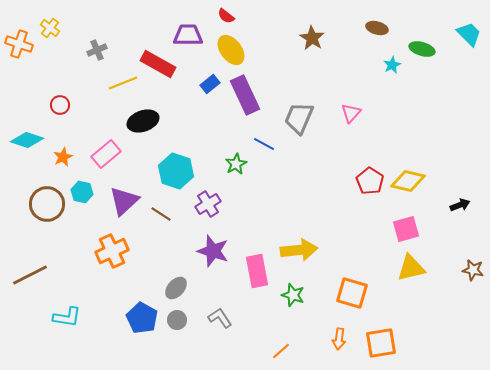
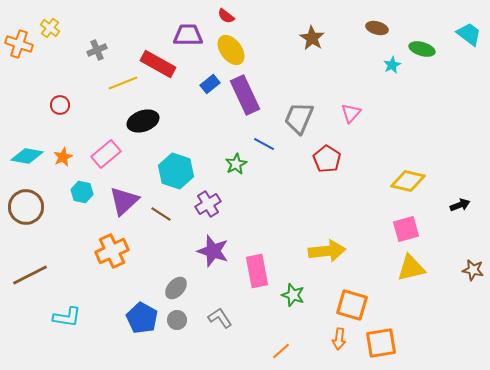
cyan trapezoid at (469, 34): rotated 8 degrees counterclockwise
cyan diamond at (27, 140): moved 16 px down; rotated 8 degrees counterclockwise
red pentagon at (370, 181): moved 43 px left, 22 px up
brown circle at (47, 204): moved 21 px left, 3 px down
yellow arrow at (299, 250): moved 28 px right, 1 px down
orange square at (352, 293): moved 12 px down
